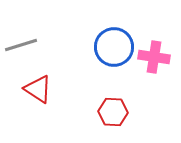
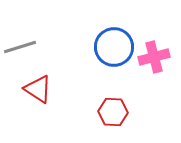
gray line: moved 1 px left, 2 px down
pink cross: rotated 24 degrees counterclockwise
